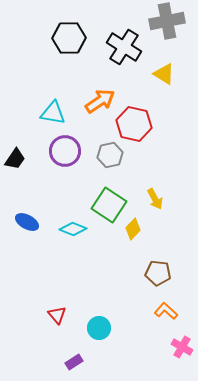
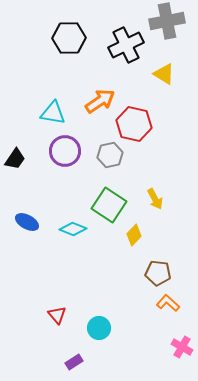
black cross: moved 2 px right, 2 px up; rotated 32 degrees clockwise
yellow diamond: moved 1 px right, 6 px down
orange L-shape: moved 2 px right, 8 px up
